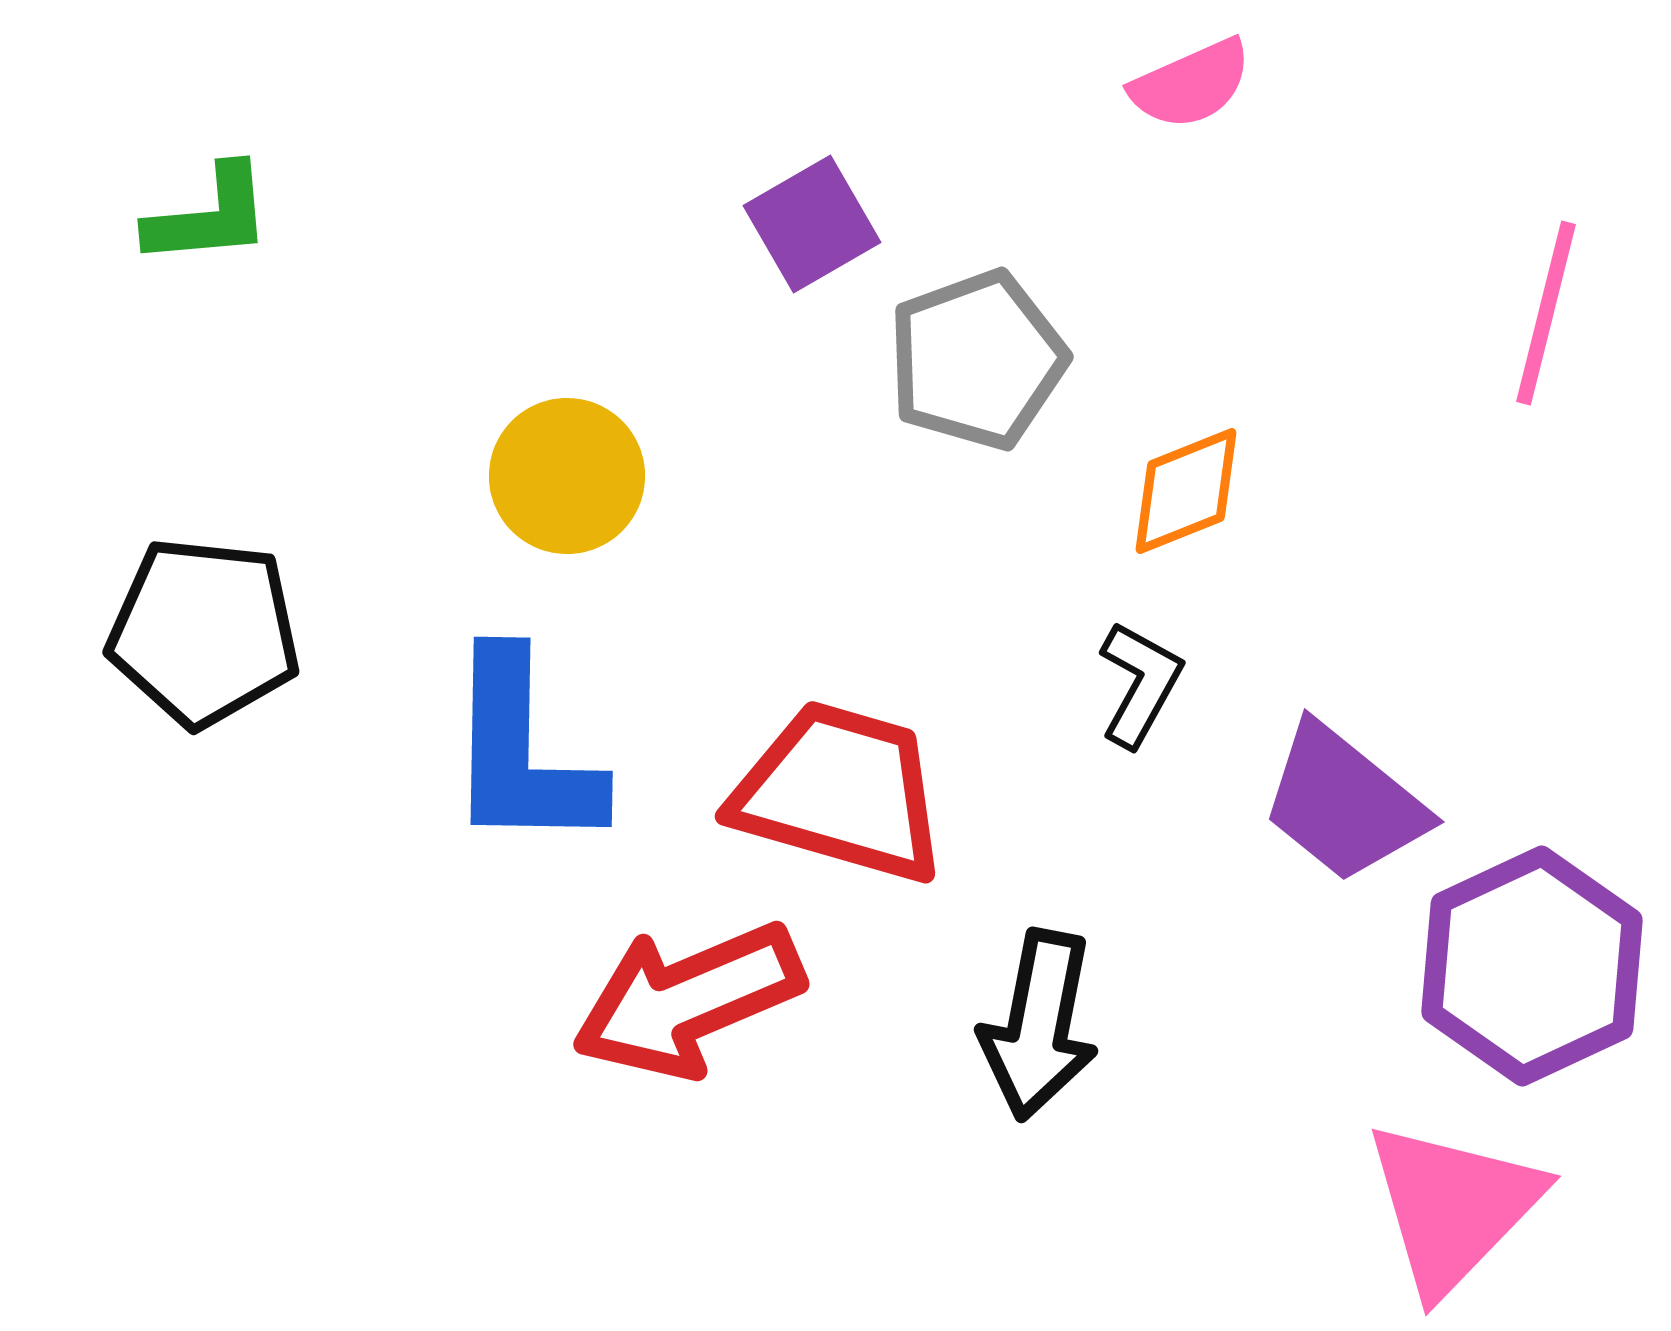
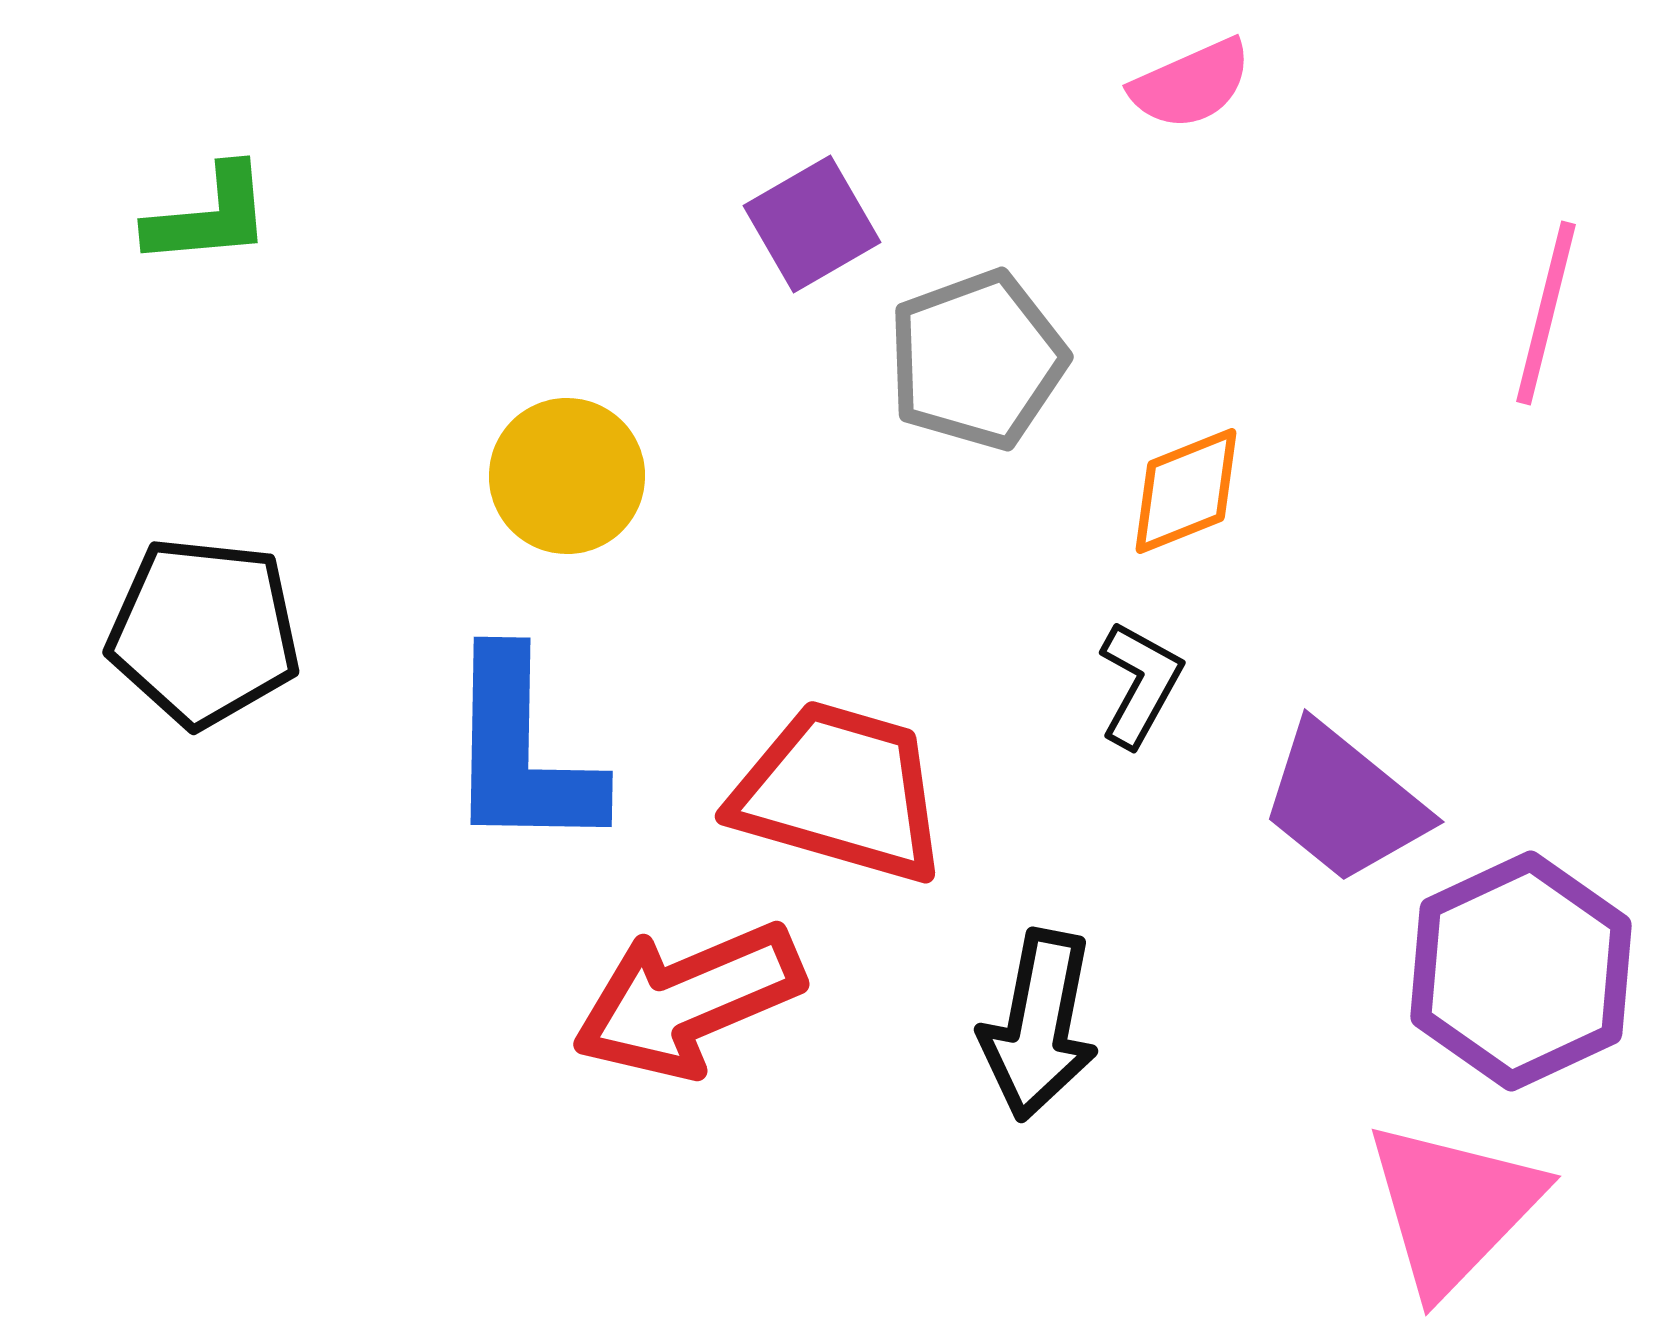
purple hexagon: moved 11 px left, 5 px down
